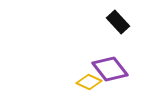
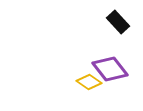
yellow diamond: rotated 10 degrees clockwise
